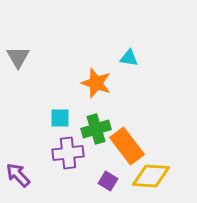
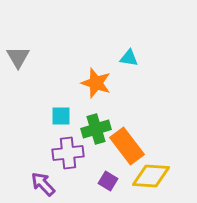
cyan square: moved 1 px right, 2 px up
purple arrow: moved 25 px right, 9 px down
